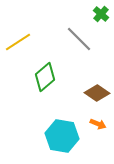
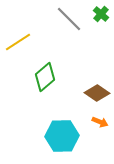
gray line: moved 10 px left, 20 px up
orange arrow: moved 2 px right, 2 px up
cyan hexagon: rotated 12 degrees counterclockwise
